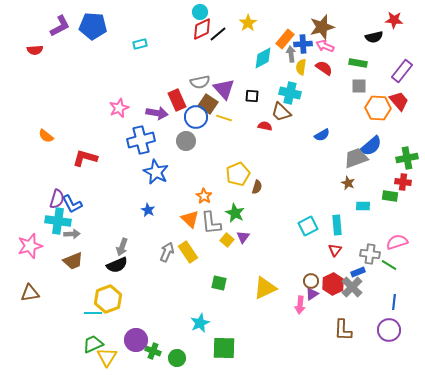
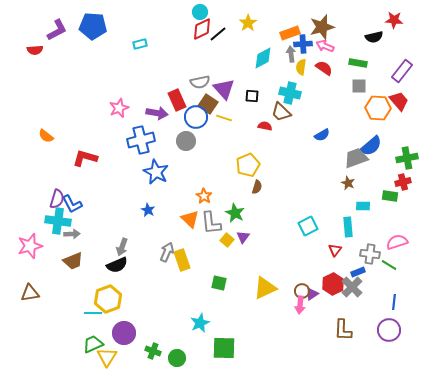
purple L-shape at (60, 26): moved 3 px left, 4 px down
orange rectangle at (285, 39): moved 5 px right, 6 px up; rotated 30 degrees clockwise
yellow pentagon at (238, 174): moved 10 px right, 9 px up
red cross at (403, 182): rotated 21 degrees counterclockwise
cyan rectangle at (337, 225): moved 11 px right, 2 px down
yellow rectangle at (188, 252): moved 6 px left, 8 px down; rotated 15 degrees clockwise
brown circle at (311, 281): moved 9 px left, 10 px down
purple circle at (136, 340): moved 12 px left, 7 px up
